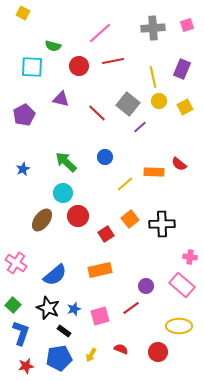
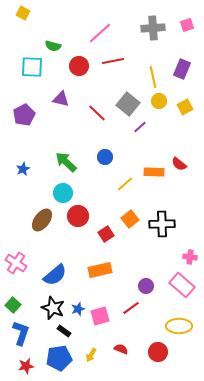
black star at (48, 308): moved 5 px right
blue star at (74, 309): moved 4 px right
